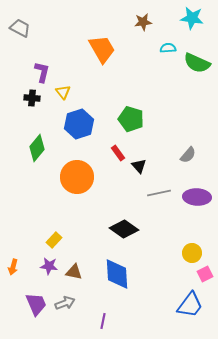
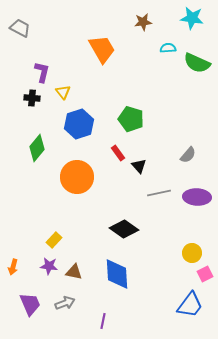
purple trapezoid: moved 6 px left
